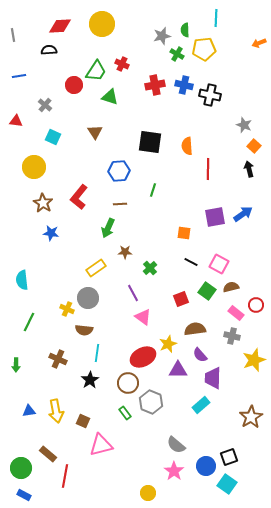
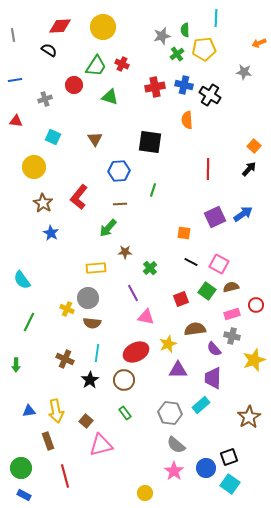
yellow circle at (102, 24): moved 1 px right, 3 px down
black semicircle at (49, 50): rotated 35 degrees clockwise
green cross at (177, 54): rotated 24 degrees clockwise
green trapezoid at (96, 71): moved 5 px up
blue line at (19, 76): moved 4 px left, 4 px down
red cross at (155, 85): moved 2 px down
black cross at (210, 95): rotated 20 degrees clockwise
gray cross at (45, 105): moved 6 px up; rotated 32 degrees clockwise
gray star at (244, 125): moved 53 px up; rotated 14 degrees counterclockwise
brown triangle at (95, 132): moved 7 px down
orange semicircle at (187, 146): moved 26 px up
black arrow at (249, 169): rotated 56 degrees clockwise
purple square at (215, 217): rotated 15 degrees counterclockwise
green arrow at (108, 228): rotated 18 degrees clockwise
blue star at (51, 233): rotated 21 degrees clockwise
yellow rectangle at (96, 268): rotated 30 degrees clockwise
cyan semicircle at (22, 280): rotated 30 degrees counterclockwise
pink rectangle at (236, 313): moved 4 px left, 1 px down; rotated 56 degrees counterclockwise
pink triangle at (143, 317): moved 3 px right; rotated 24 degrees counterclockwise
brown semicircle at (84, 330): moved 8 px right, 7 px up
purple semicircle at (200, 355): moved 14 px right, 6 px up
red ellipse at (143, 357): moved 7 px left, 5 px up
brown cross at (58, 359): moved 7 px right
brown circle at (128, 383): moved 4 px left, 3 px up
gray hexagon at (151, 402): moved 19 px right, 11 px down; rotated 15 degrees counterclockwise
brown star at (251, 417): moved 2 px left
brown square at (83, 421): moved 3 px right; rotated 16 degrees clockwise
brown rectangle at (48, 454): moved 13 px up; rotated 30 degrees clockwise
blue circle at (206, 466): moved 2 px down
red line at (65, 476): rotated 25 degrees counterclockwise
cyan square at (227, 484): moved 3 px right
yellow circle at (148, 493): moved 3 px left
